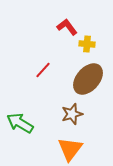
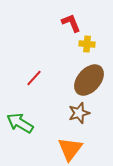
red L-shape: moved 4 px right, 4 px up; rotated 15 degrees clockwise
red line: moved 9 px left, 8 px down
brown ellipse: moved 1 px right, 1 px down
brown star: moved 7 px right, 1 px up
